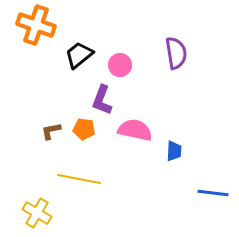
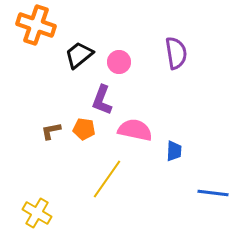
pink circle: moved 1 px left, 3 px up
yellow line: moved 28 px right; rotated 66 degrees counterclockwise
